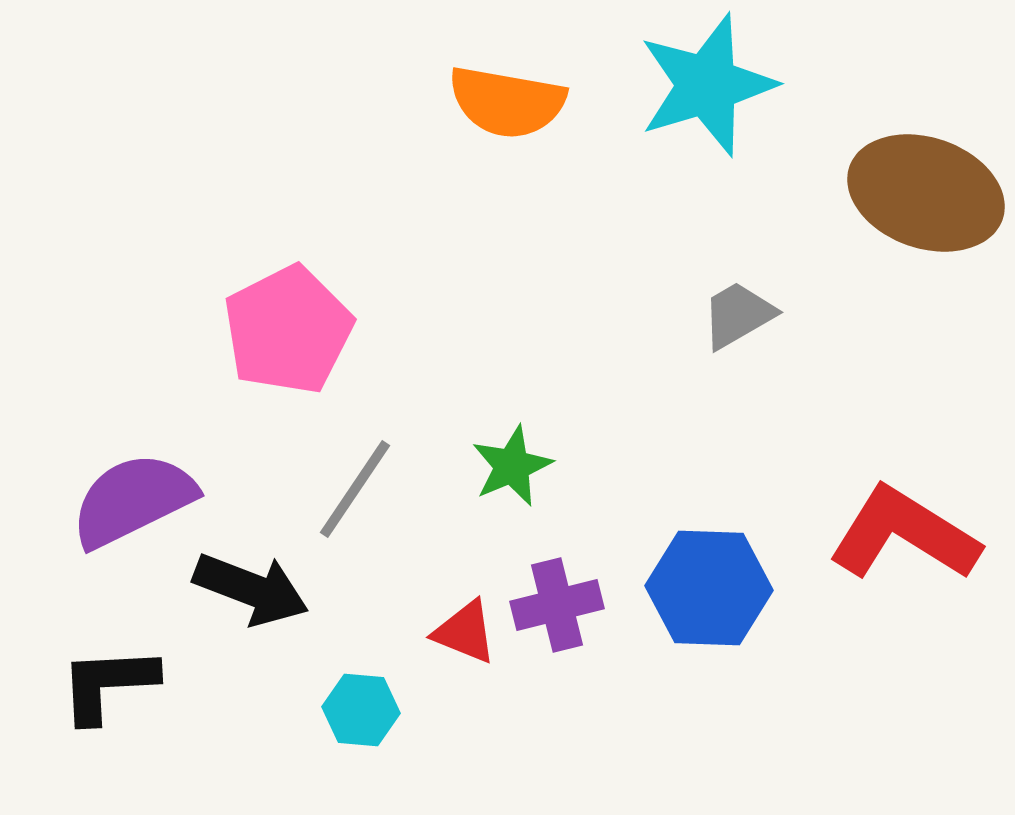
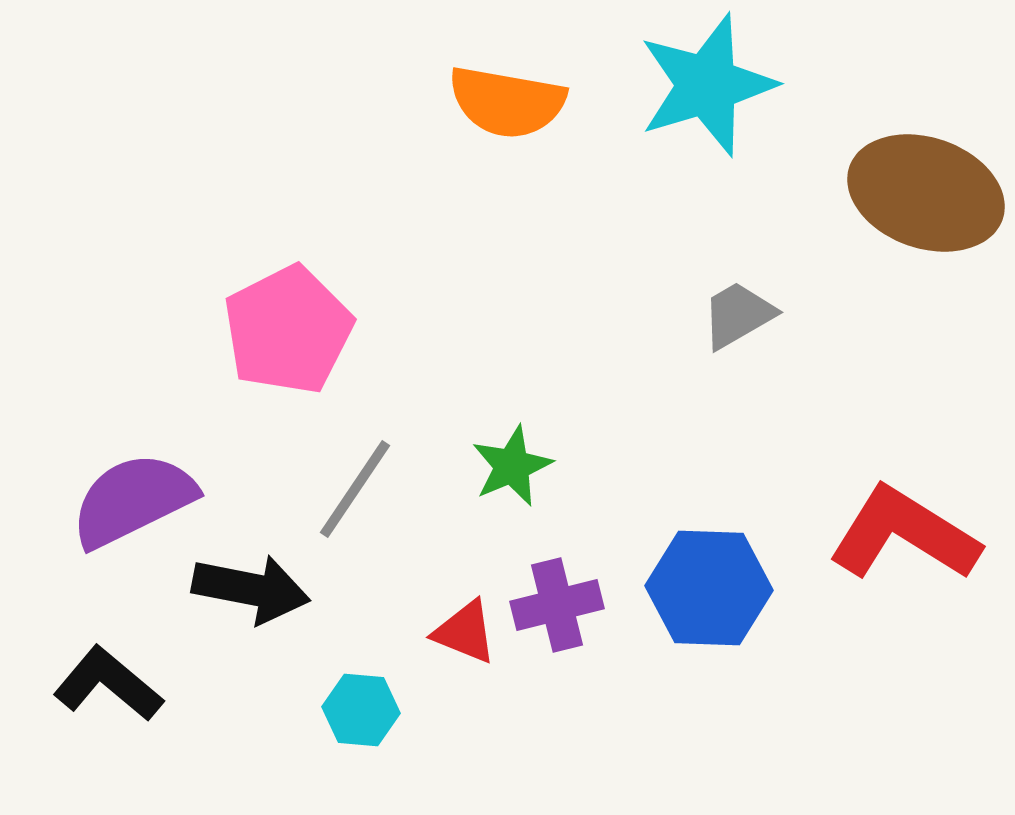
black arrow: rotated 10 degrees counterclockwise
black L-shape: rotated 43 degrees clockwise
